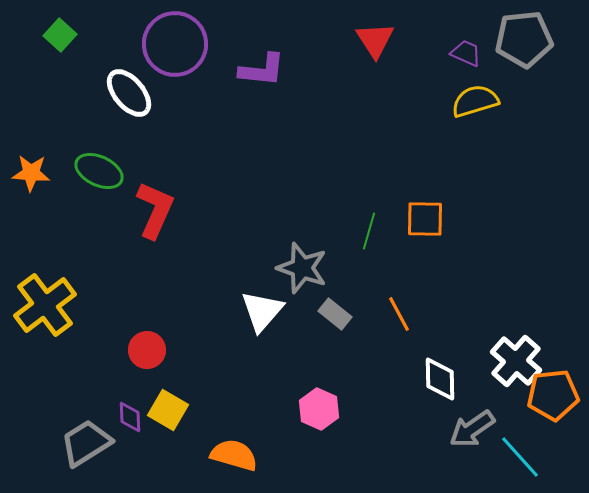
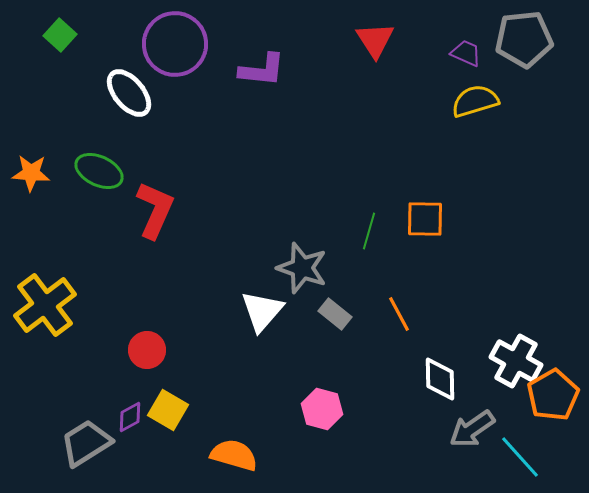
white cross: rotated 12 degrees counterclockwise
orange pentagon: rotated 24 degrees counterclockwise
pink hexagon: moved 3 px right; rotated 9 degrees counterclockwise
purple diamond: rotated 64 degrees clockwise
